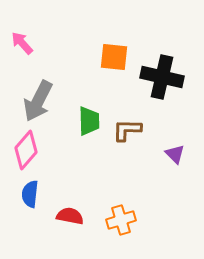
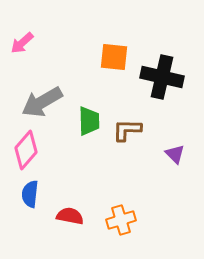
pink arrow: rotated 90 degrees counterclockwise
gray arrow: moved 4 px right, 1 px down; rotated 33 degrees clockwise
